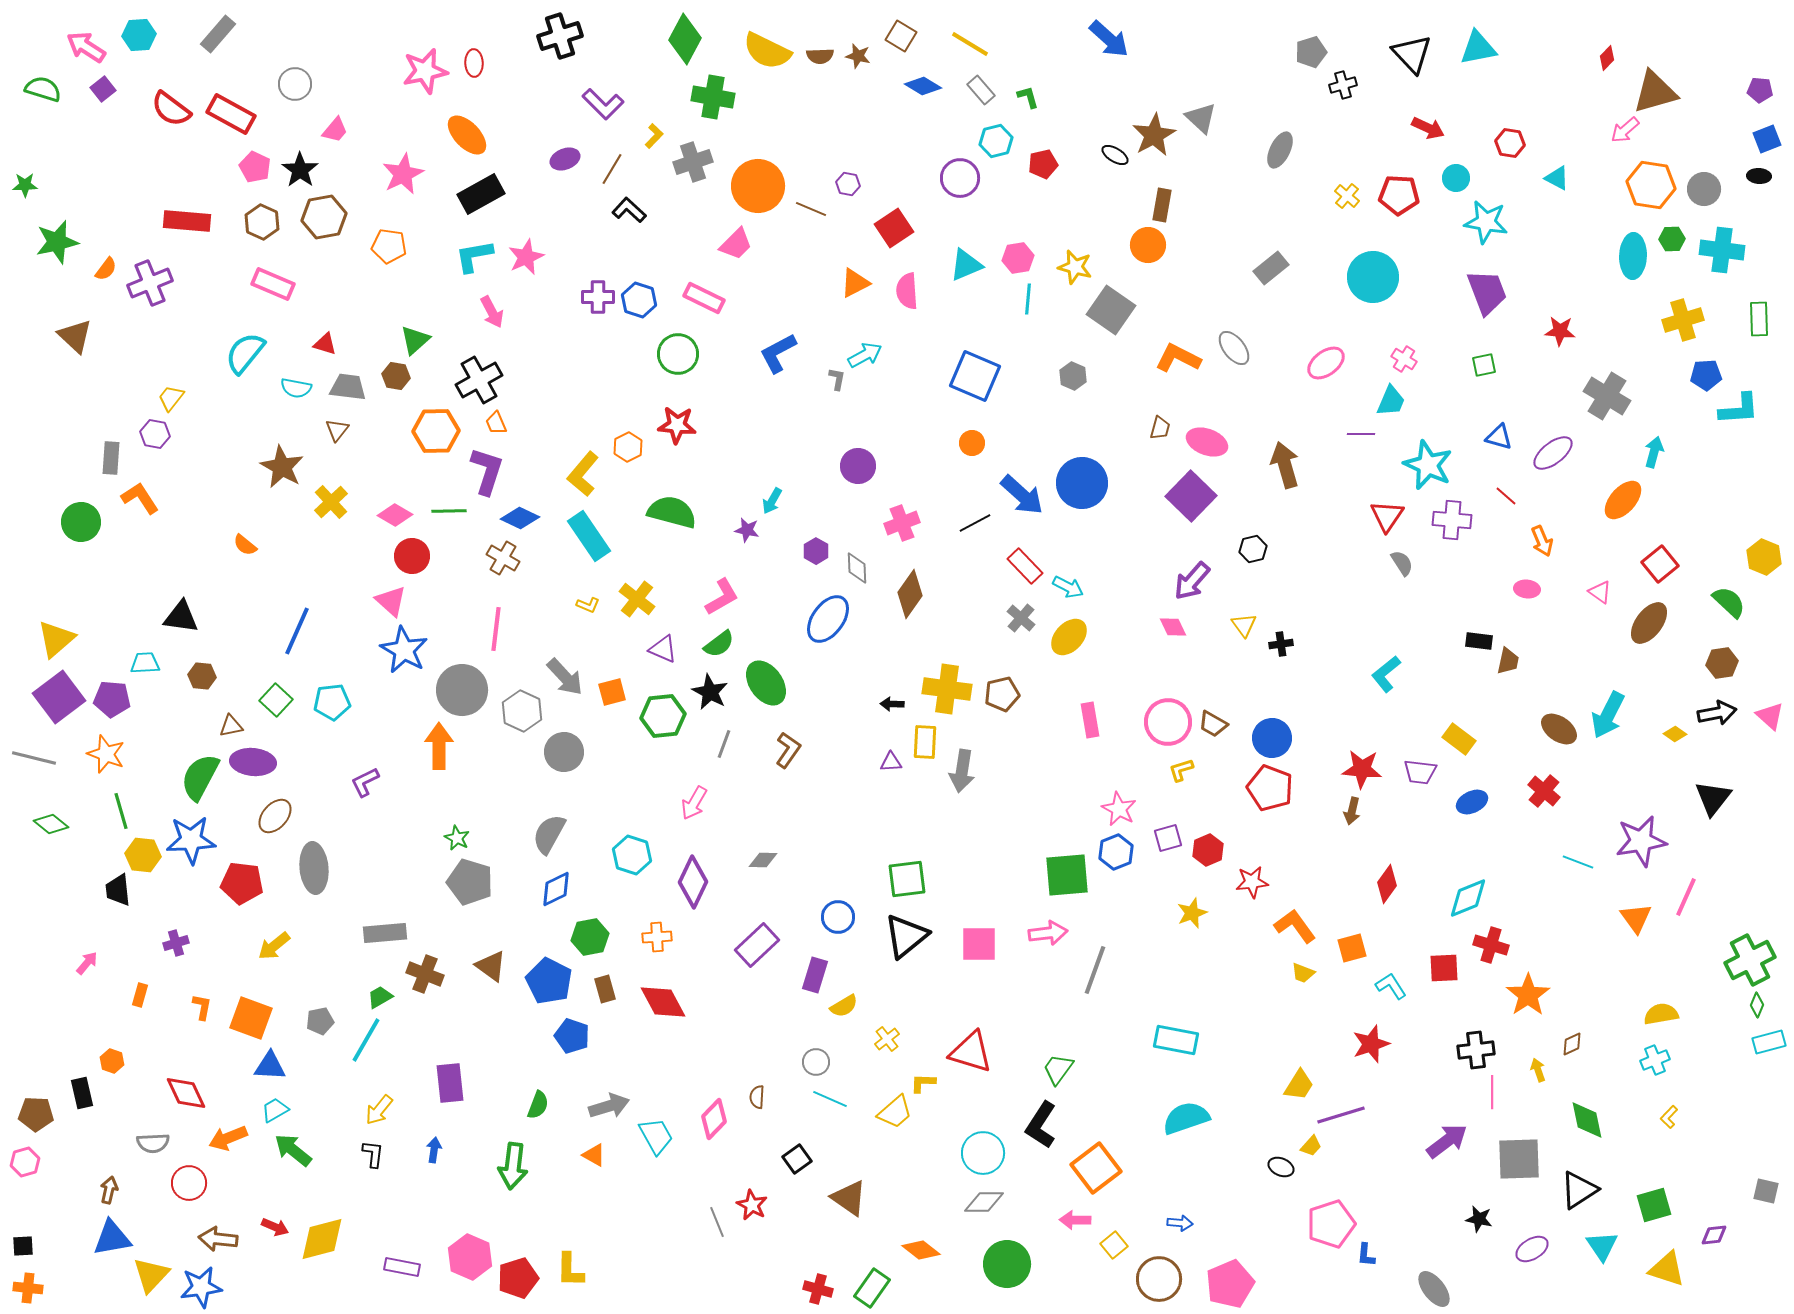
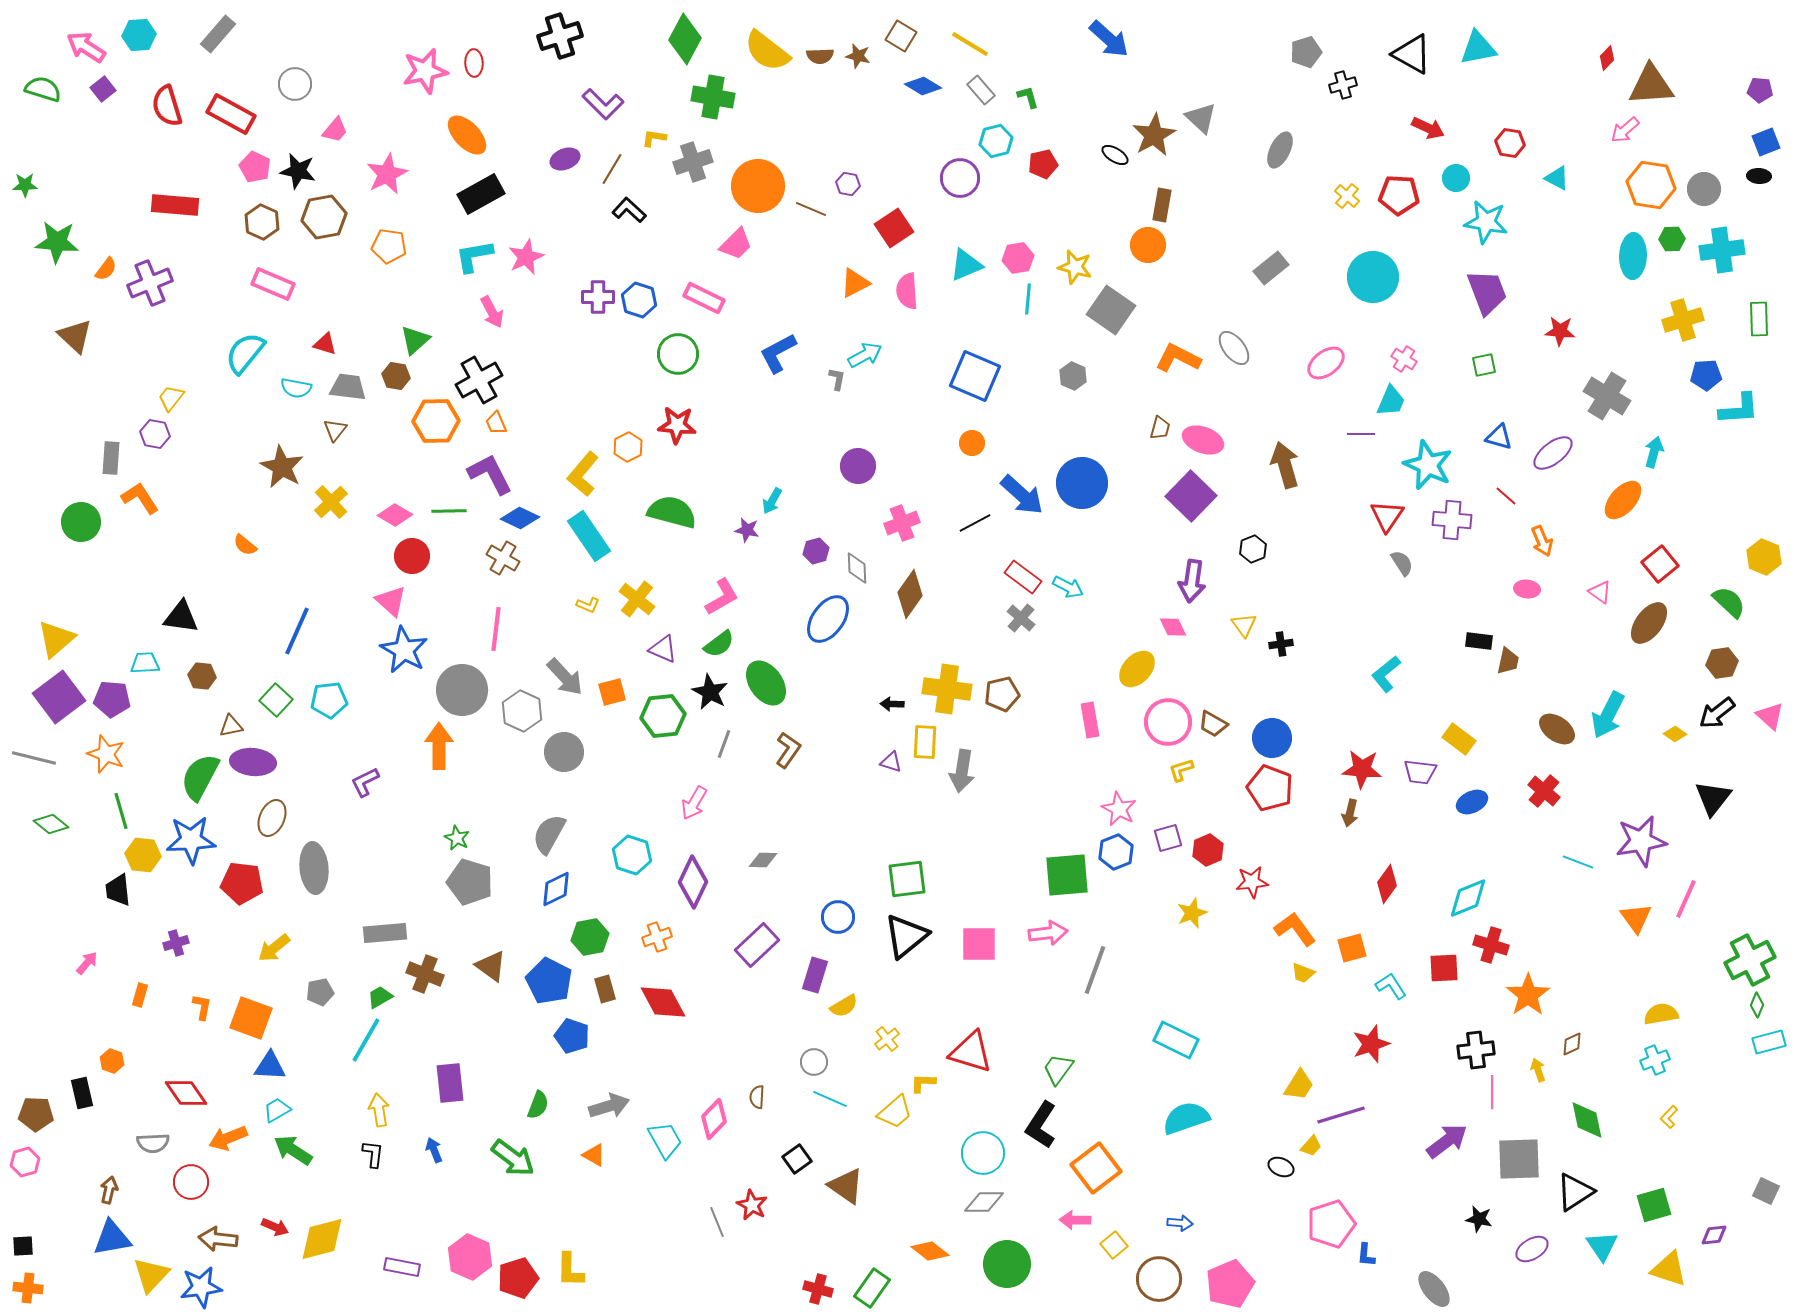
yellow semicircle at (767, 51): rotated 12 degrees clockwise
gray pentagon at (1311, 52): moved 5 px left
black triangle at (1412, 54): rotated 18 degrees counterclockwise
brown triangle at (1655, 92): moved 4 px left, 7 px up; rotated 12 degrees clockwise
red semicircle at (171, 109): moved 4 px left, 3 px up; rotated 36 degrees clockwise
yellow L-shape at (654, 136): moved 2 px down; rotated 125 degrees counterclockwise
blue square at (1767, 139): moved 1 px left, 3 px down
black star at (300, 170): moved 2 px left, 1 px down; rotated 24 degrees counterclockwise
pink star at (403, 174): moved 16 px left
red rectangle at (187, 221): moved 12 px left, 16 px up
green star at (57, 242): rotated 18 degrees clockwise
cyan cross at (1722, 250): rotated 15 degrees counterclockwise
brown triangle at (337, 430): moved 2 px left
orange hexagon at (436, 431): moved 10 px up
pink ellipse at (1207, 442): moved 4 px left, 2 px up
purple L-shape at (487, 471): moved 3 px right, 3 px down; rotated 45 degrees counterclockwise
black hexagon at (1253, 549): rotated 8 degrees counterclockwise
purple hexagon at (816, 551): rotated 15 degrees clockwise
red rectangle at (1025, 566): moved 2 px left, 11 px down; rotated 9 degrees counterclockwise
purple arrow at (1192, 581): rotated 33 degrees counterclockwise
yellow ellipse at (1069, 637): moved 68 px right, 32 px down
cyan pentagon at (332, 702): moved 3 px left, 2 px up
black arrow at (1717, 713): rotated 153 degrees clockwise
brown ellipse at (1559, 729): moved 2 px left
purple triangle at (891, 762): rotated 20 degrees clockwise
brown arrow at (1352, 811): moved 2 px left, 2 px down
brown ellipse at (275, 816): moved 3 px left, 2 px down; rotated 18 degrees counterclockwise
pink line at (1686, 897): moved 2 px down
orange L-shape at (1295, 926): moved 3 px down
orange cross at (657, 937): rotated 16 degrees counterclockwise
yellow arrow at (274, 946): moved 2 px down
gray pentagon at (320, 1021): moved 29 px up
cyan rectangle at (1176, 1040): rotated 15 degrees clockwise
gray circle at (816, 1062): moved 2 px left
red diamond at (186, 1093): rotated 9 degrees counterclockwise
cyan trapezoid at (275, 1110): moved 2 px right
yellow arrow at (379, 1110): rotated 132 degrees clockwise
cyan trapezoid at (656, 1136): moved 9 px right, 4 px down
green arrow at (293, 1150): rotated 6 degrees counterclockwise
blue arrow at (434, 1150): rotated 30 degrees counterclockwise
green arrow at (513, 1166): moved 8 px up; rotated 60 degrees counterclockwise
red circle at (189, 1183): moved 2 px right, 1 px up
black triangle at (1579, 1190): moved 4 px left, 2 px down
gray square at (1766, 1191): rotated 12 degrees clockwise
brown triangle at (849, 1198): moved 3 px left, 12 px up
orange diamond at (921, 1250): moved 9 px right, 1 px down
yellow triangle at (1667, 1269): moved 2 px right
